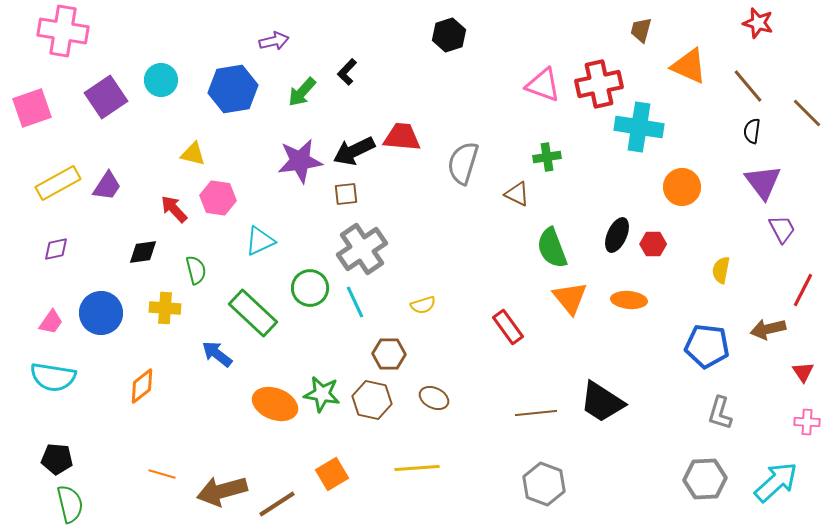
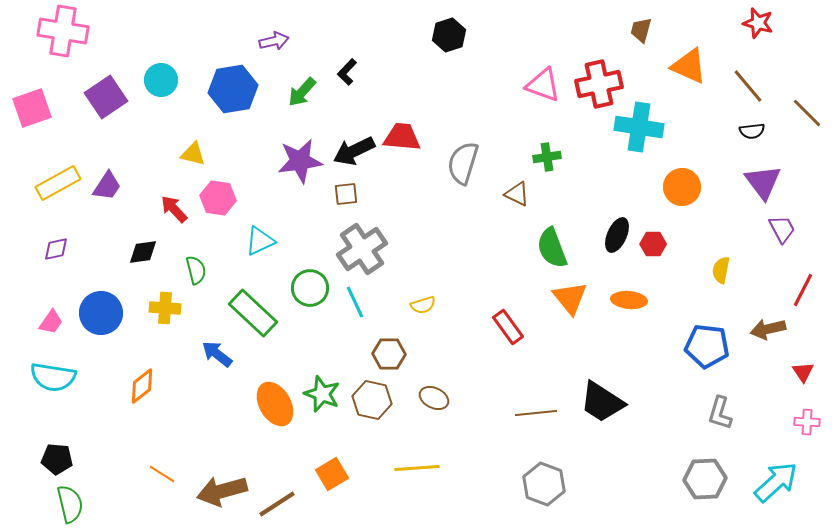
black semicircle at (752, 131): rotated 105 degrees counterclockwise
green star at (322, 394): rotated 12 degrees clockwise
orange ellipse at (275, 404): rotated 39 degrees clockwise
orange line at (162, 474): rotated 16 degrees clockwise
